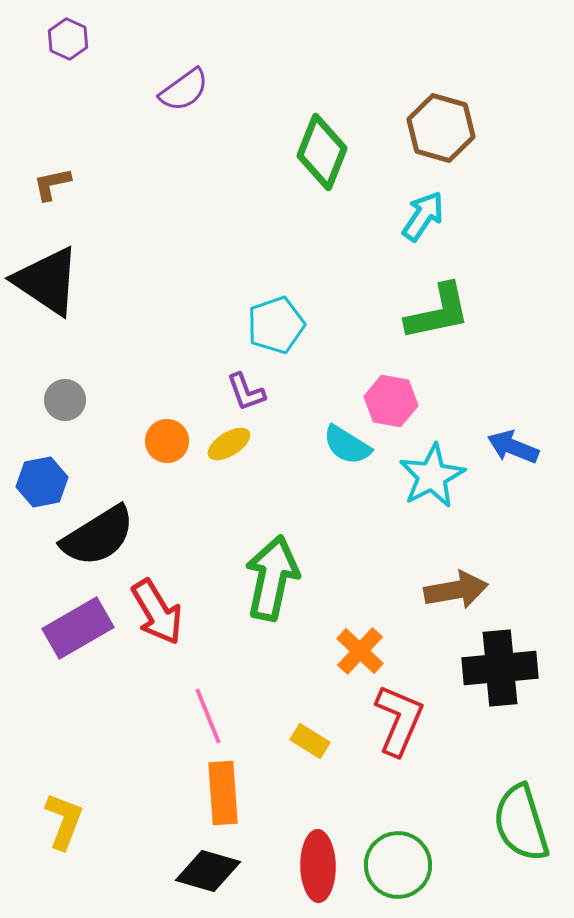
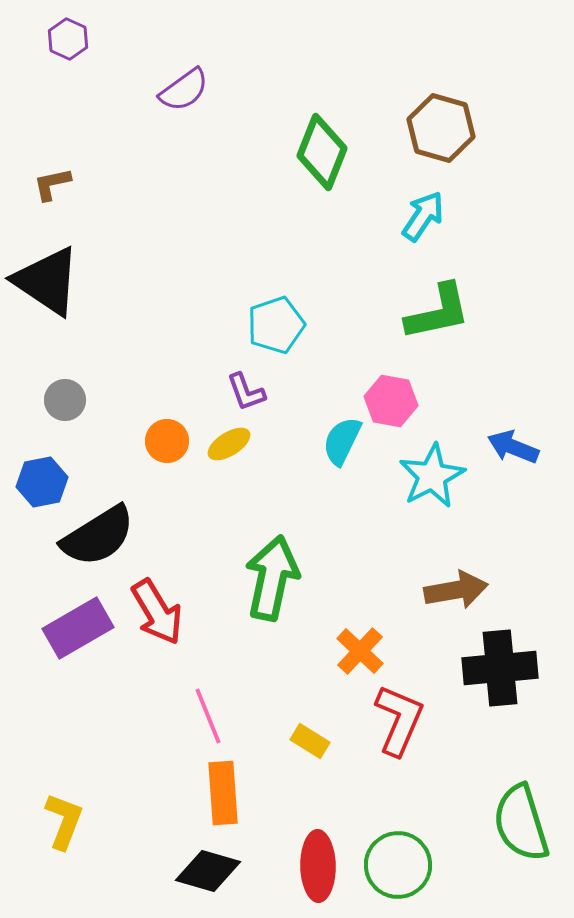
cyan semicircle: moved 5 px left, 4 px up; rotated 84 degrees clockwise
